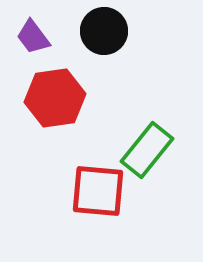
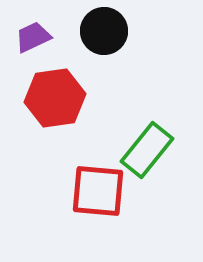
purple trapezoid: rotated 102 degrees clockwise
